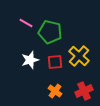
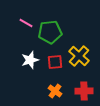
green pentagon: rotated 20 degrees counterclockwise
red cross: rotated 24 degrees clockwise
